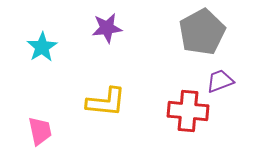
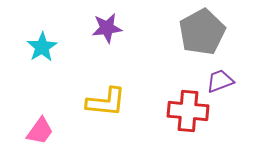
pink trapezoid: rotated 48 degrees clockwise
